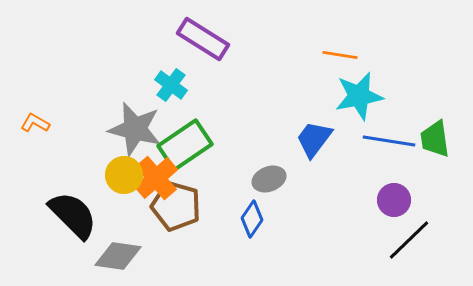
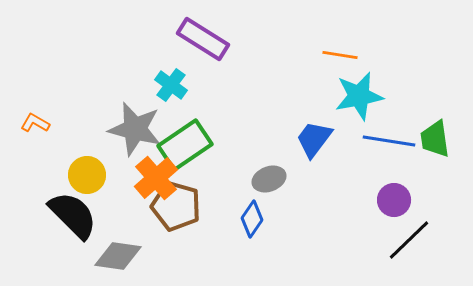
yellow circle: moved 37 px left
